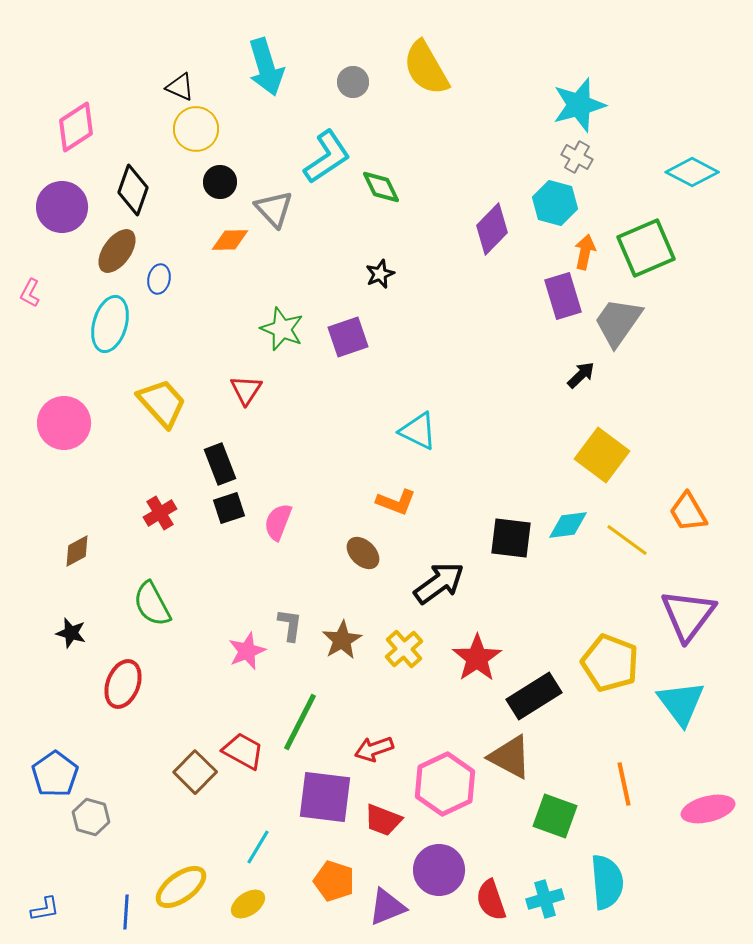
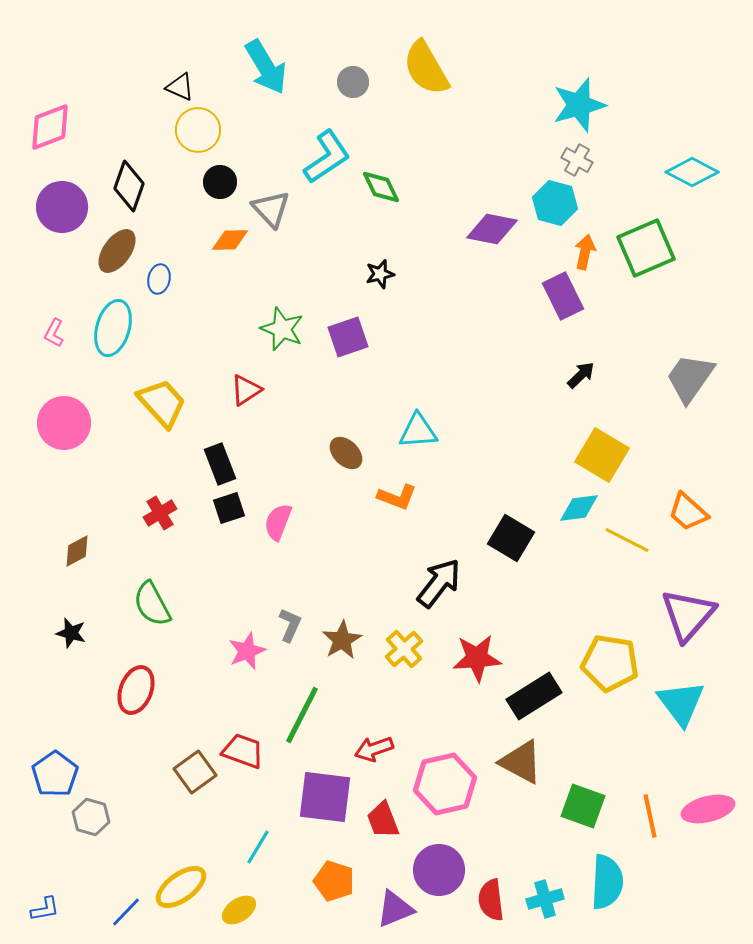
cyan arrow at (266, 67): rotated 14 degrees counterclockwise
pink diamond at (76, 127): moved 26 px left; rotated 12 degrees clockwise
yellow circle at (196, 129): moved 2 px right, 1 px down
gray cross at (577, 157): moved 3 px down
black diamond at (133, 190): moved 4 px left, 4 px up
gray triangle at (274, 209): moved 3 px left
purple diamond at (492, 229): rotated 57 degrees clockwise
black star at (380, 274): rotated 8 degrees clockwise
pink L-shape at (30, 293): moved 24 px right, 40 px down
purple rectangle at (563, 296): rotated 9 degrees counterclockwise
gray trapezoid at (618, 322): moved 72 px right, 56 px down
cyan ellipse at (110, 324): moved 3 px right, 4 px down
red triangle at (246, 390): rotated 24 degrees clockwise
cyan triangle at (418, 431): rotated 30 degrees counterclockwise
yellow square at (602, 455): rotated 6 degrees counterclockwise
orange L-shape at (396, 502): moved 1 px right, 5 px up
orange trapezoid at (688, 512): rotated 18 degrees counterclockwise
cyan diamond at (568, 525): moved 11 px right, 17 px up
black square at (511, 538): rotated 24 degrees clockwise
yellow line at (627, 540): rotated 9 degrees counterclockwise
brown ellipse at (363, 553): moved 17 px left, 100 px up
black arrow at (439, 583): rotated 16 degrees counterclockwise
purple triangle at (688, 615): rotated 4 degrees clockwise
gray L-shape at (290, 625): rotated 16 degrees clockwise
red star at (477, 658): rotated 30 degrees clockwise
yellow pentagon at (610, 663): rotated 12 degrees counterclockwise
red ellipse at (123, 684): moved 13 px right, 6 px down
green line at (300, 722): moved 2 px right, 7 px up
red trapezoid at (243, 751): rotated 9 degrees counterclockwise
brown triangle at (510, 757): moved 11 px right, 5 px down
brown square at (195, 772): rotated 9 degrees clockwise
pink hexagon at (445, 784): rotated 12 degrees clockwise
orange line at (624, 784): moved 26 px right, 32 px down
green square at (555, 816): moved 28 px right, 10 px up
red trapezoid at (383, 820): rotated 48 degrees clockwise
cyan semicircle at (607, 882): rotated 8 degrees clockwise
red semicircle at (491, 900): rotated 12 degrees clockwise
yellow ellipse at (248, 904): moved 9 px left, 6 px down
purple triangle at (387, 907): moved 8 px right, 2 px down
blue line at (126, 912): rotated 40 degrees clockwise
